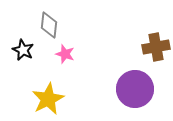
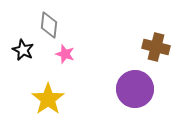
brown cross: rotated 24 degrees clockwise
yellow star: rotated 8 degrees counterclockwise
